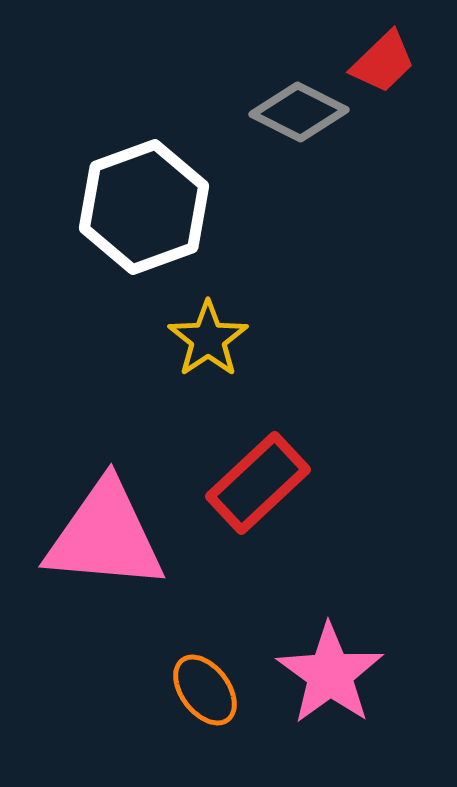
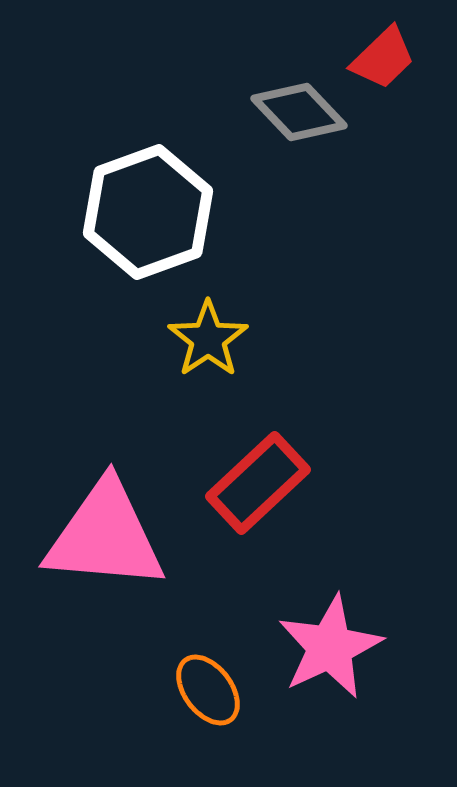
red trapezoid: moved 4 px up
gray diamond: rotated 20 degrees clockwise
white hexagon: moved 4 px right, 5 px down
pink star: moved 27 px up; rotated 11 degrees clockwise
orange ellipse: moved 3 px right
